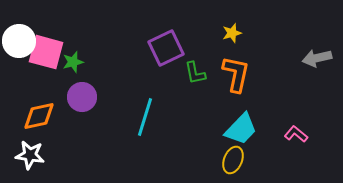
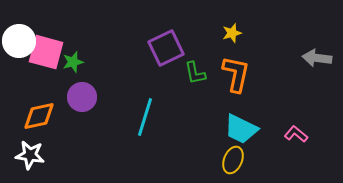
gray arrow: rotated 20 degrees clockwise
cyan trapezoid: rotated 72 degrees clockwise
